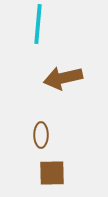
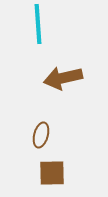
cyan line: rotated 9 degrees counterclockwise
brown ellipse: rotated 15 degrees clockwise
